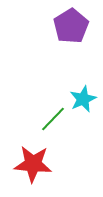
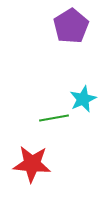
green line: moved 1 px right, 1 px up; rotated 36 degrees clockwise
red star: moved 1 px left
